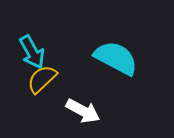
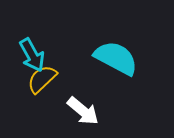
cyan arrow: moved 3 px down
white arrow: rotated 12 degrees clockwise
